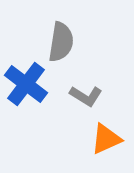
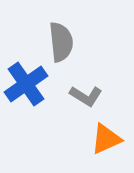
gray semicircle: rotated 15 degrees counterclockwise
blue cross: rotated 18 degrees clockwise
